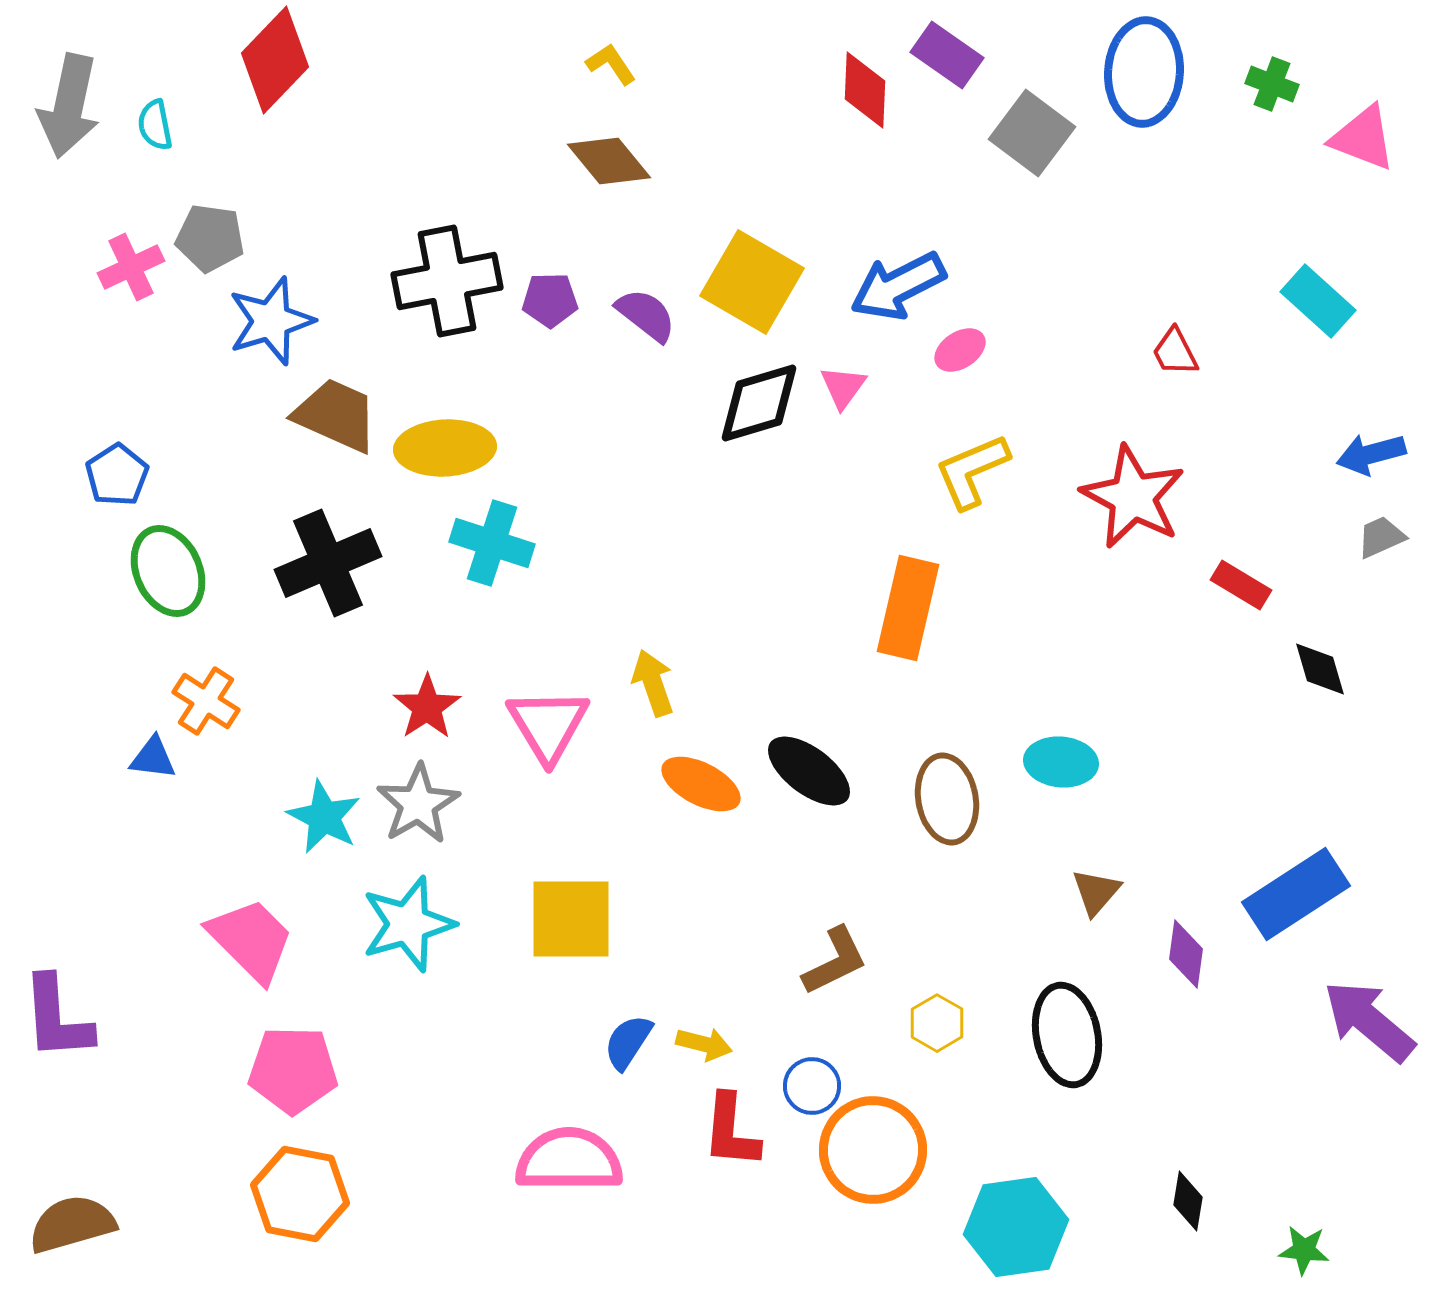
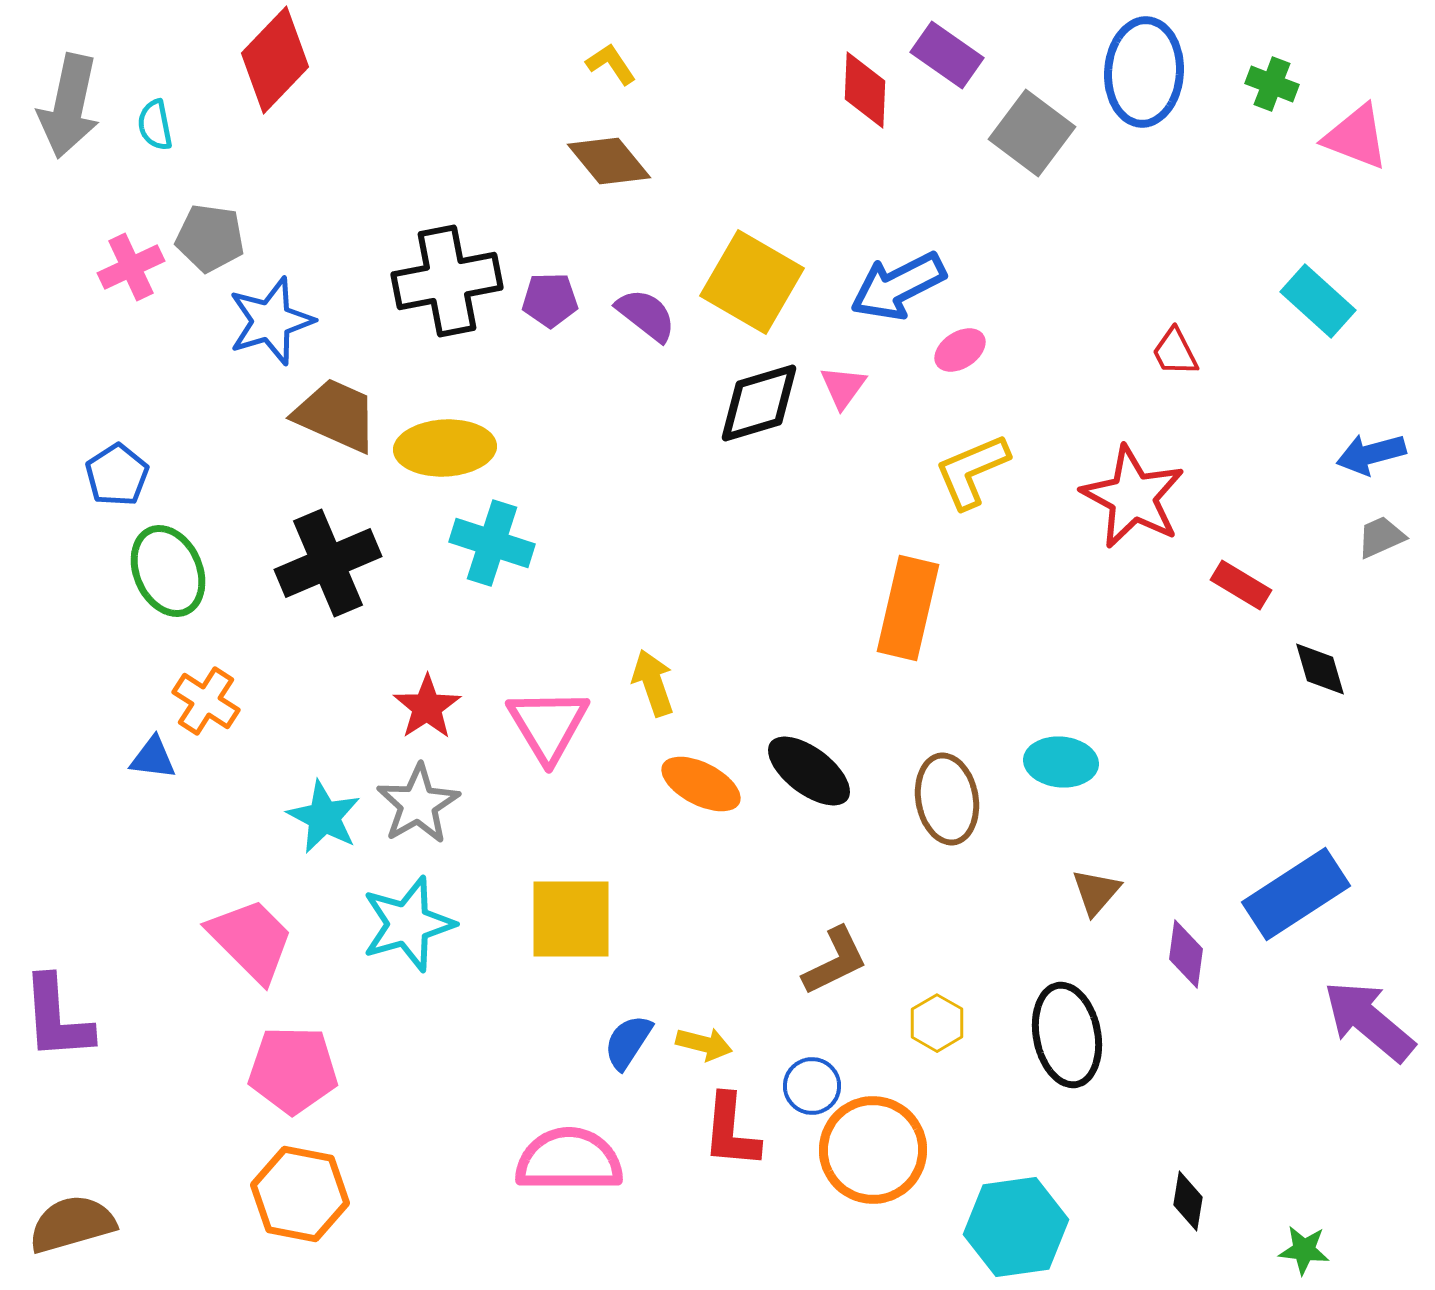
pink triangle at (1363, 138): moved 7 px left, 1 px up
